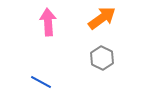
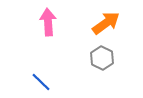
orange arrow: moved 4 px right, 5 px down
blue line: rotated 15 degrees clockwise
